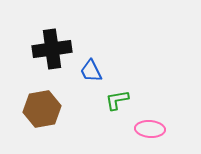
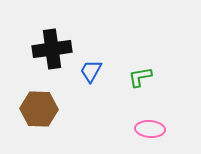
blue trapezoid: rotated 55 degrees clockwise
green L-shape: moved 23 px right, 23 px up
brown hexagon: moved 3 px left; rotated 12 degrees clockwise
